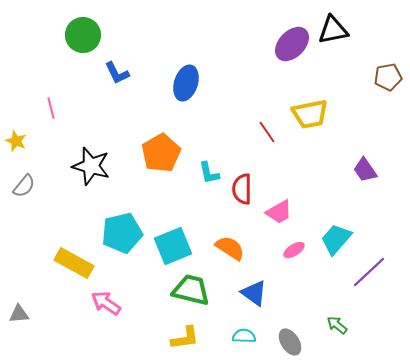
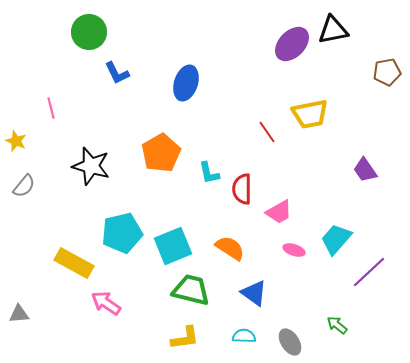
green circle: moved 6 px right, 3 px up
brown pentagon: moved 1 px left, 5 px up
pink ellipse: rotated 50 degrees clockwise
